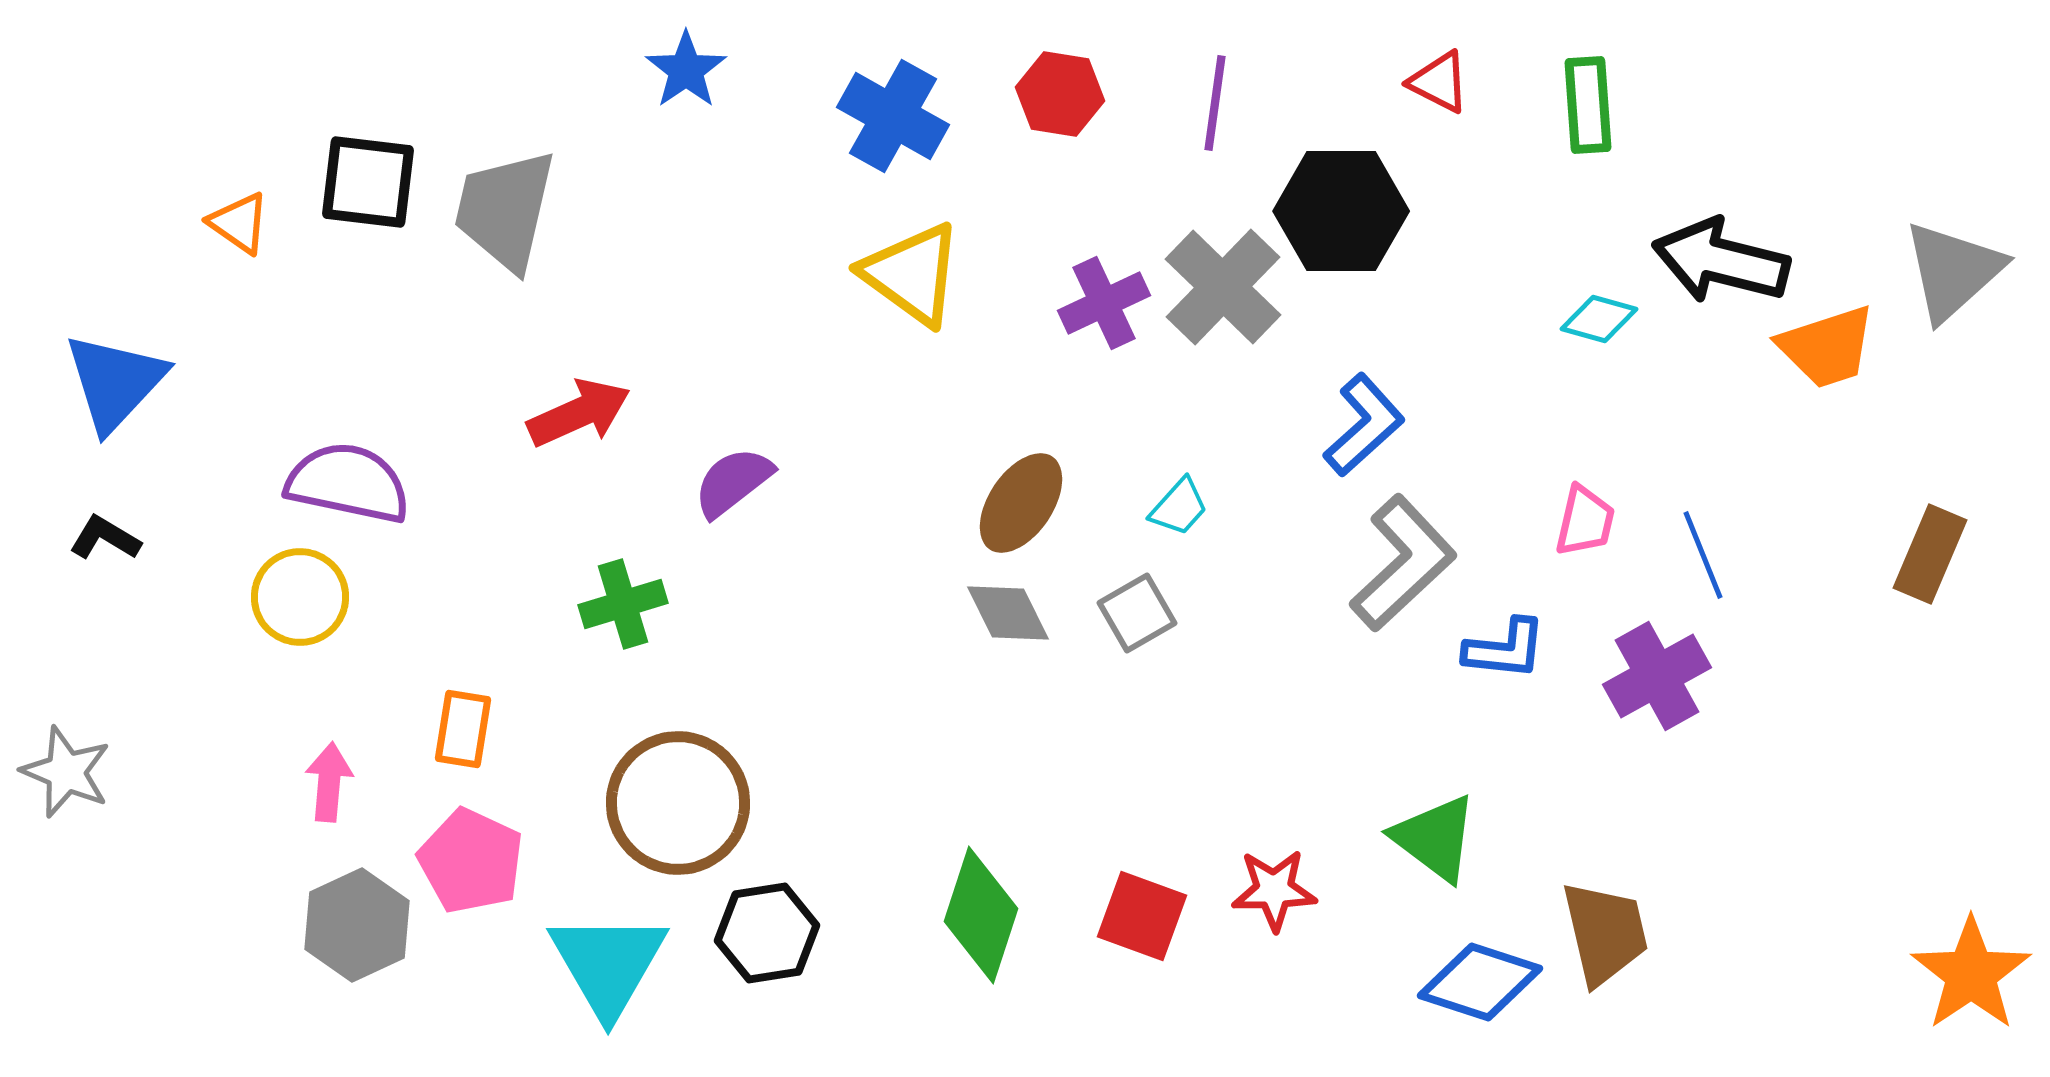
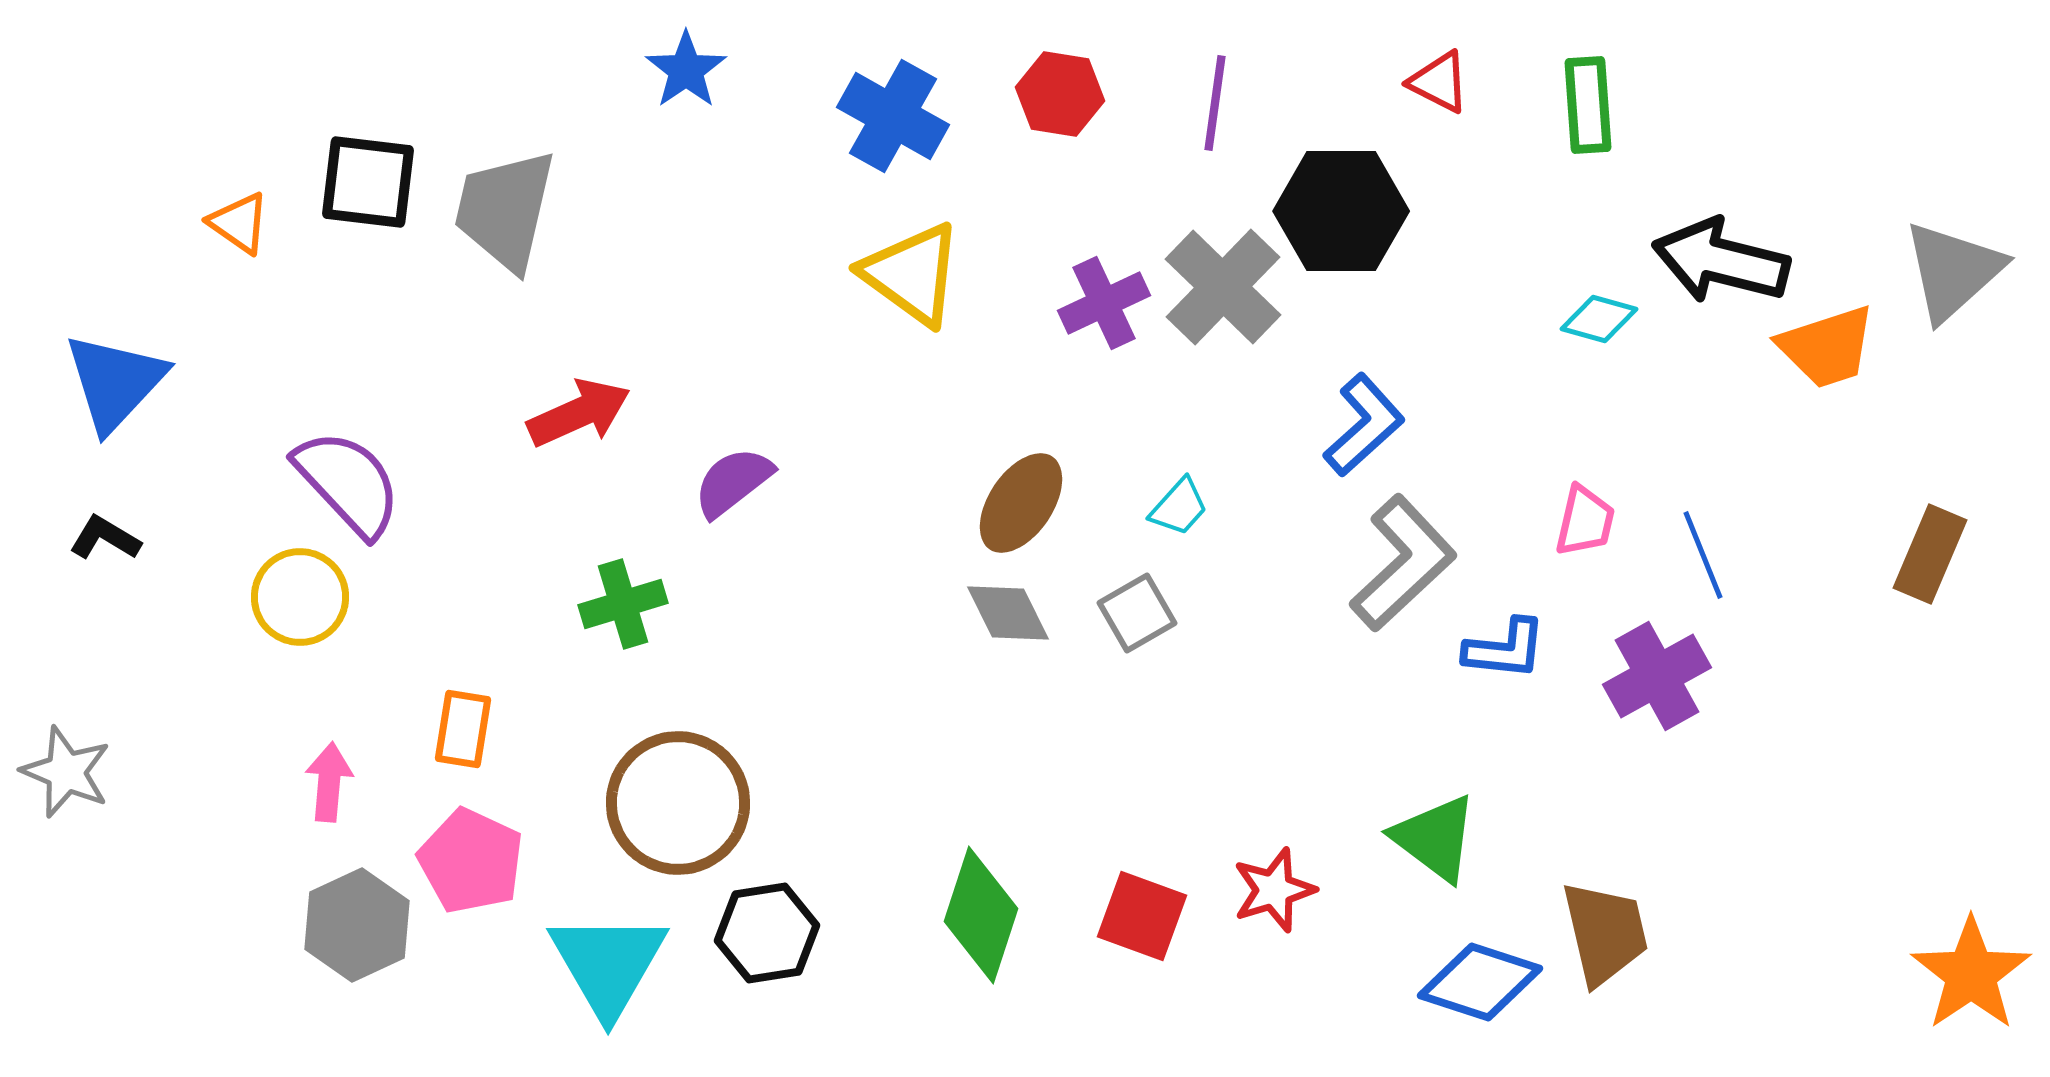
purple semicircle at (348, 483): rotated 35 degrees clockwise
red star at (1274, 890): rotated 16 degrees counterclockwise
